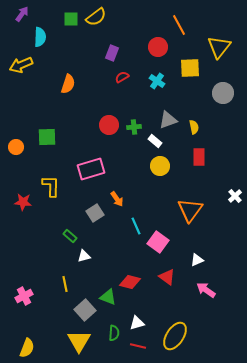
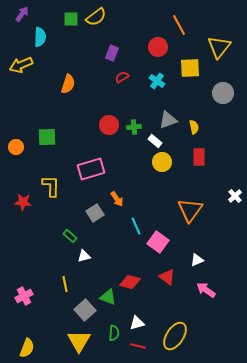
yellow circle at (160, 166): moved 2 px right, 4 px up
